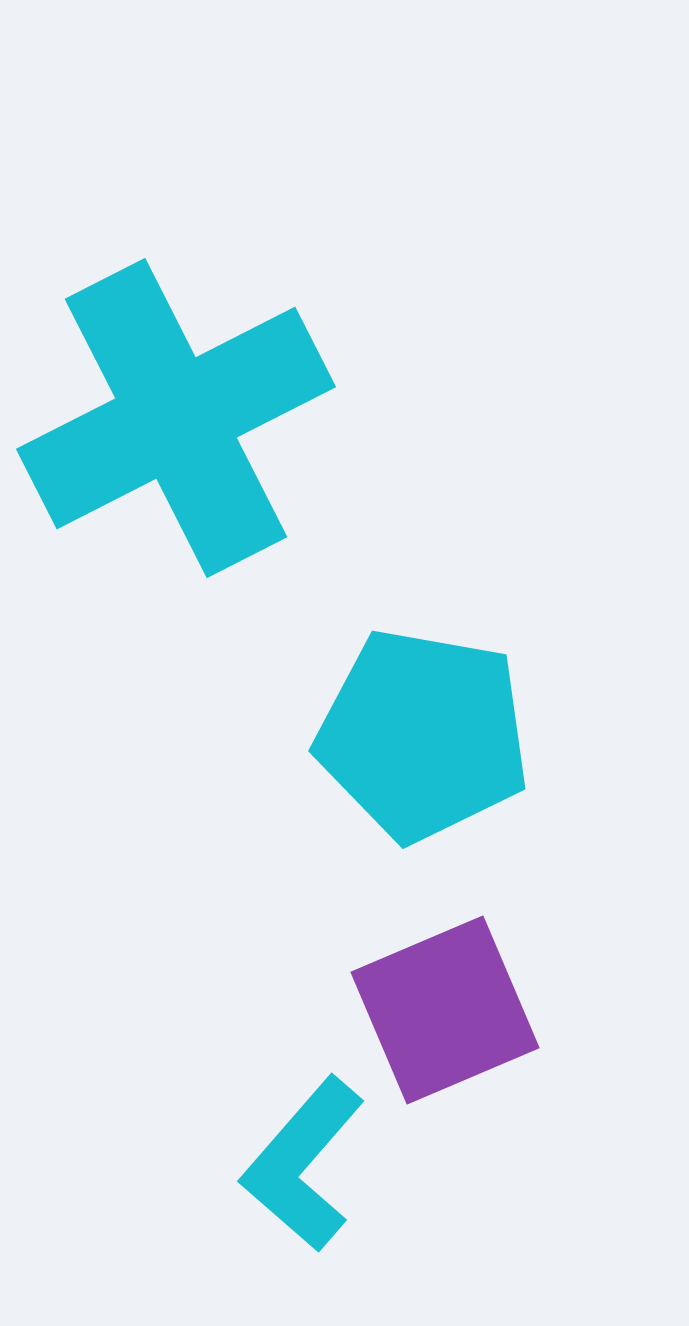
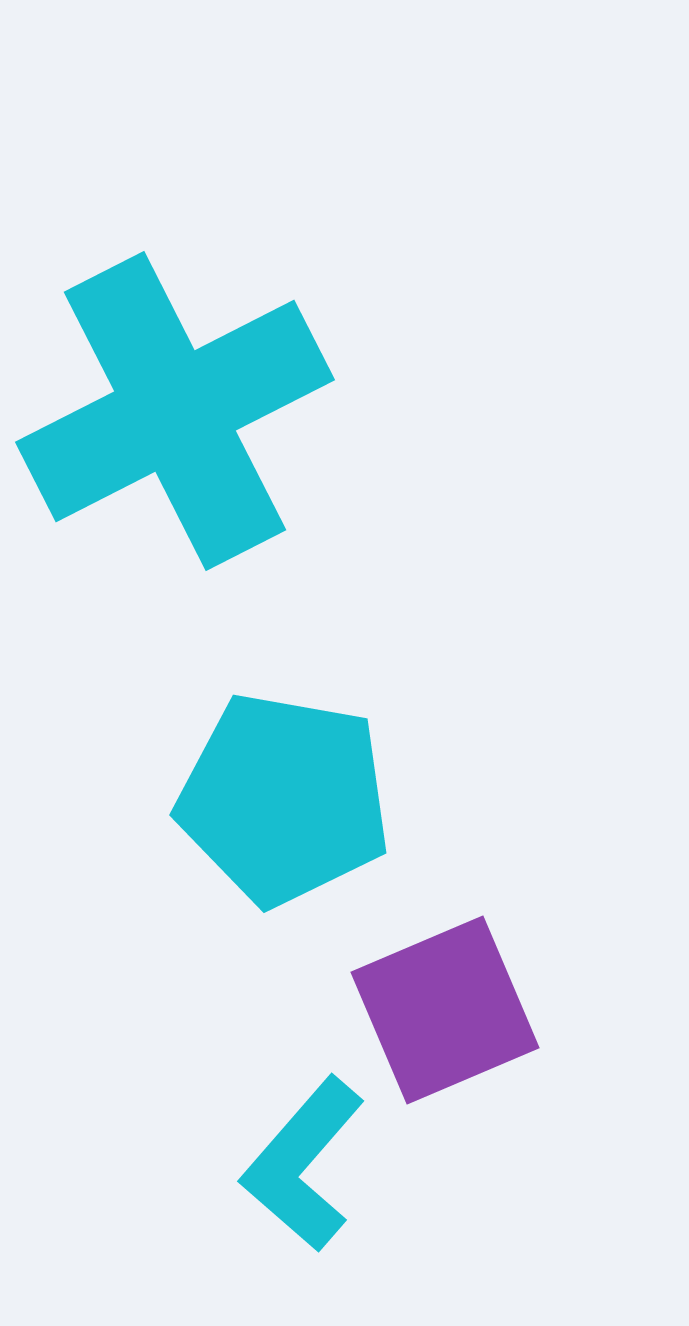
cyan cross: moved 1 px left, 7 px up
cyan pentagon: moved 139 px left, 64 px down
